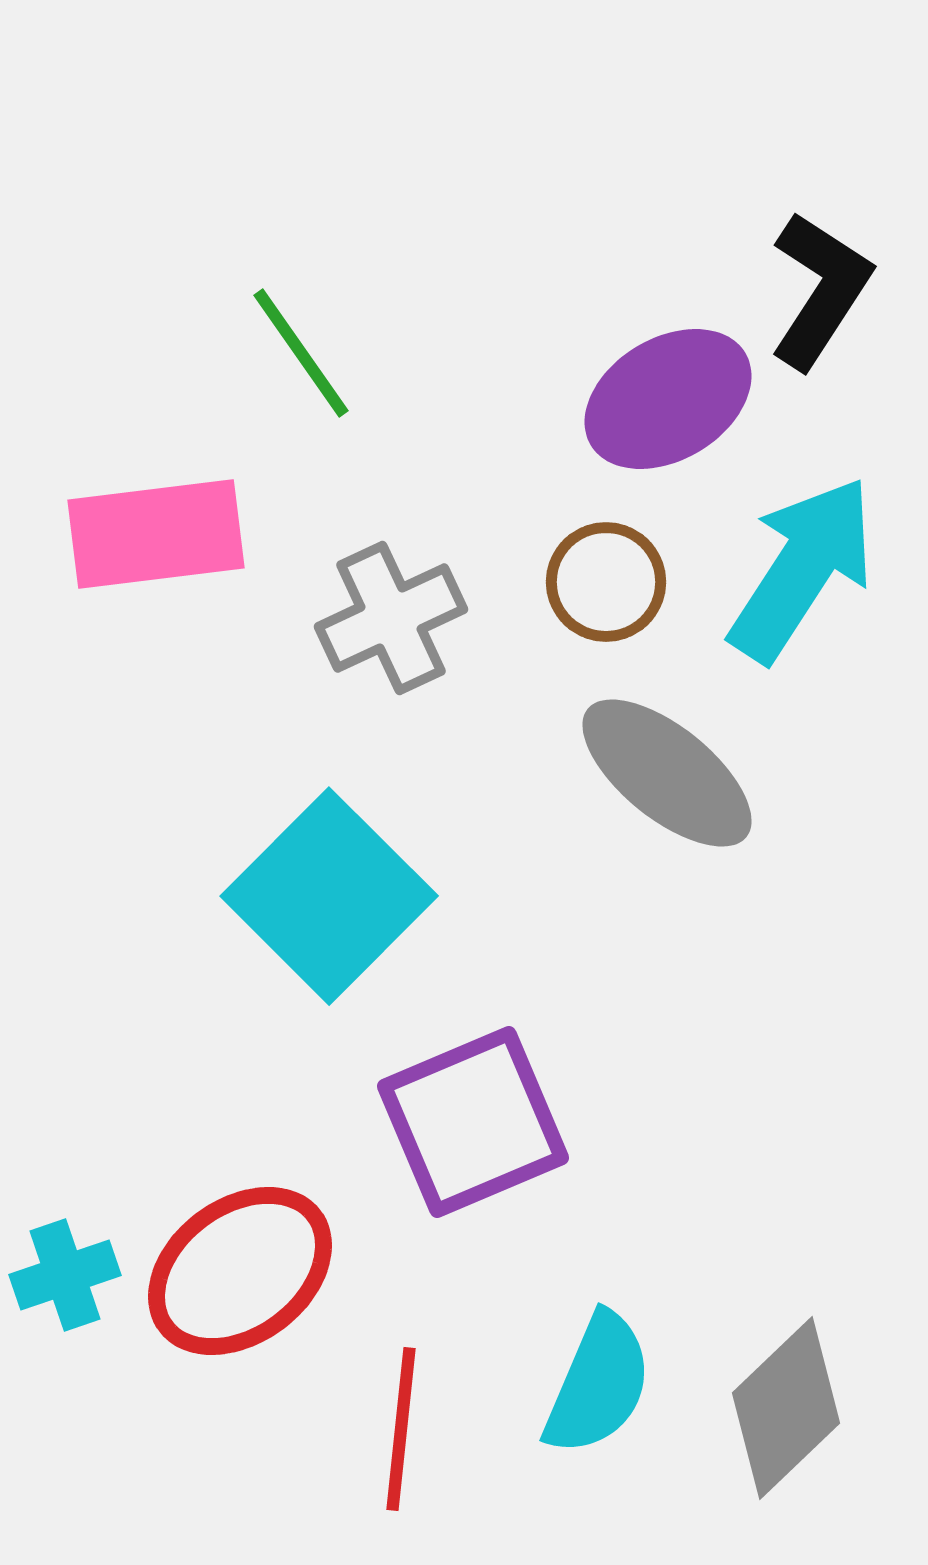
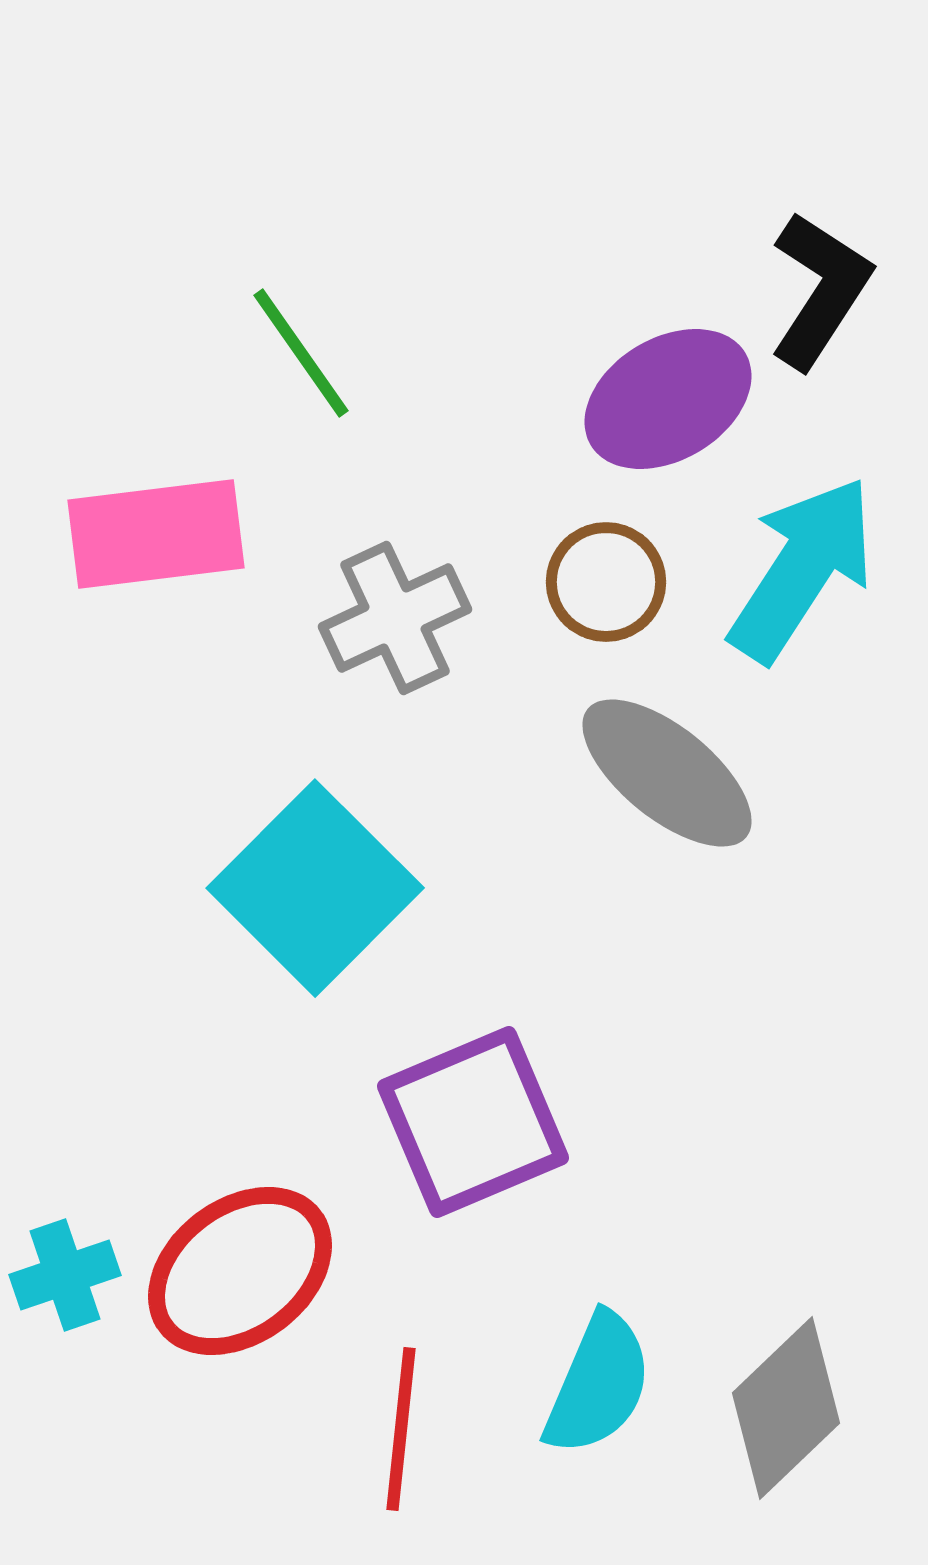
gray cross: moved 4 px right
cyan square: moved 14 px left, 8 px up
